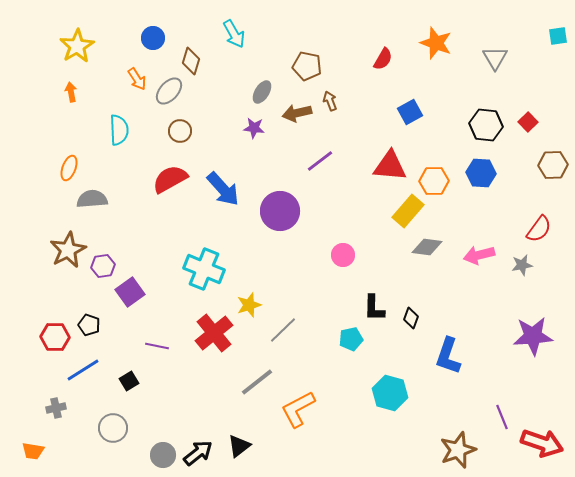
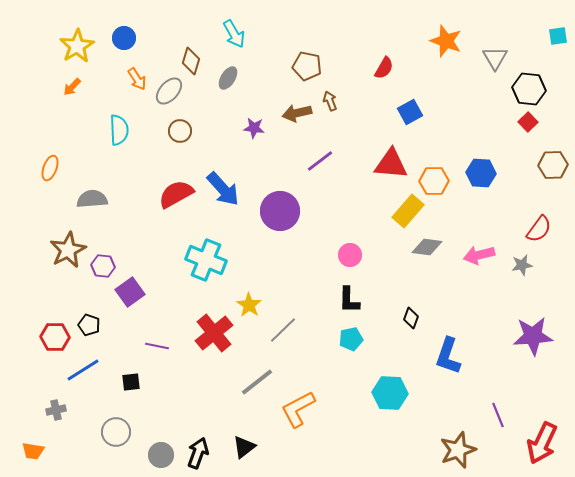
blue circle at (153, 38): moved 29 px left
orange star at (436, 43): moved 10 px right, 2 px up
red semicircle at (383, 59): moved 1 px right, 9 px down
orange arrow at (71, 92): moved 1 px right, 5 px up; rotated 126 degrees counterclockwise
gray ellipse at (262, 92): moved 34 px left, 14 px up
black hexagon at (486, 125): moved 43 px right, 36 px up
red triangle at (390, 166): moved 1 px right, 2 px up
orange ellipse at (69, 168): moved 19 px left
red semicircle at (170, 179): moved 6 px right, 15 px down
pink circle at (343, 255): moved 7 px right
purple hexagon at (103, 266): rotated 15 degrees clockwise
cyan cross at (204, 269): moved 2 px right, 9 px up
yellow star at (249, 305): rotated 20 degrees counterclockwise
black L-shape at (374, 308): moved 25 px left, 8 px up
black square at (129, 381): moved 2 px right, 1 px down; rotated 24 degrees clockwise
cyan hexagon at (390, 393): rotated 12 degrees counterclockwise
gray cross at (56, 408): moved 2 px down
purple line at (502, 417): moved 4 px left, 2 px up
gray circle at (113, 428): moved 3 px right, 4 px down
red arrow at (542, 443): rotated 96 degrees clockwise
black triangle at (239, 446): moved 5 px right, 1 px down
black arrow at (198, 453): rotated 32 degrees counterclockwise
gray circle at (163, 455): moved 2 px left
